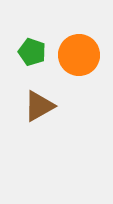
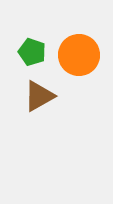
brown triangle: moved 10 px up
